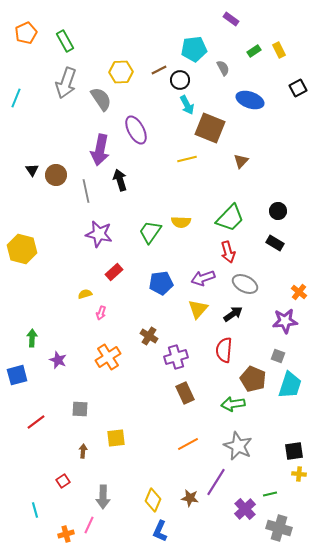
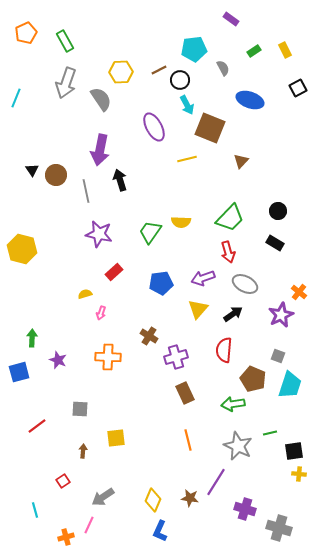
yellow rectangle at (279, 50): moved 6 px right
purple ellipse at (136, 130): moved 18 px right, 3 px up
purple star at (285, 321): moved 4 px left, 6 px up; rotated 20 degrees counterclockwise
orange cross at (108, 357): rotated 35 degrees clockwise
blue square at (17, 375): moved 2 px right, 3 px up
red line at (36, 422): moved 1 px right, 4 px down
orange line at (188, 444): moved 4 px up; rotated 75 degrees counterclockwise
green line at (270, 494): moved 61 px up
gray arrow at (103, 497): rotated 55 degrees clockwise
purple cross at (245, 509): rotated 30 degrees counterclockwise
orange cross at (66, 534): moved 3 px down
